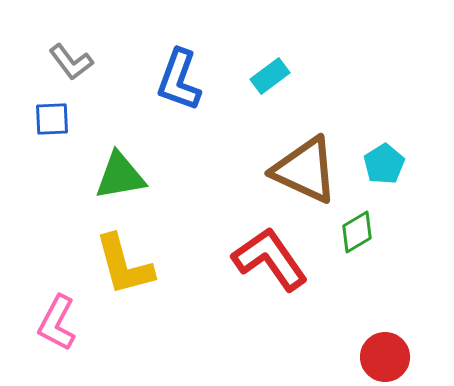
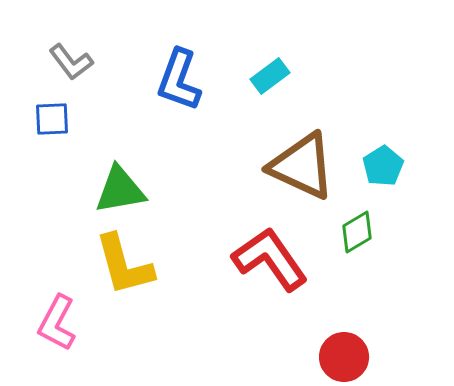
cyan pentagon: moved 1 px left, 2 px down
brown triangle: moved 3 px left, 4 px up
green triangle: moved 14 px down
red circle: moved 41 px left
